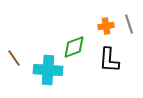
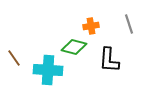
orange cross: moved 15 px left
green diamond: rotated 35 degrees clockwise
